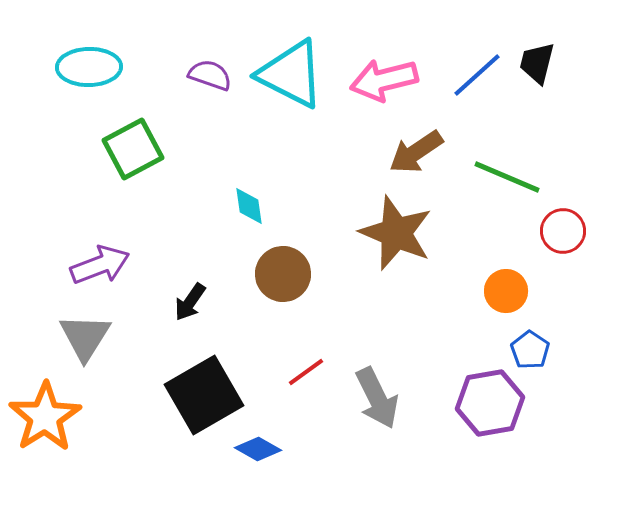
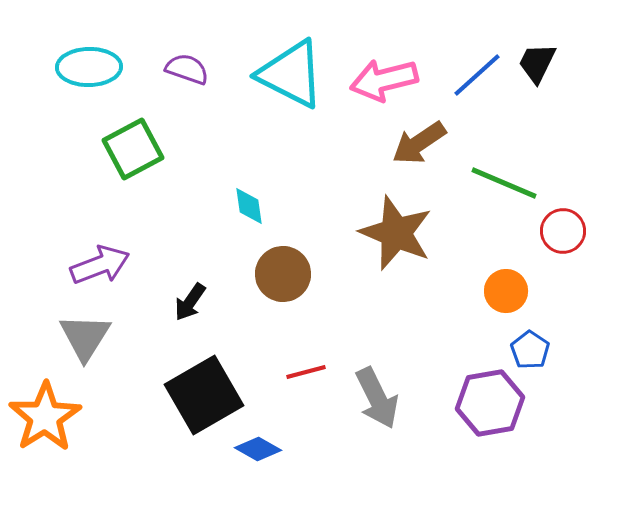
black trapezoid: rotated 12 degrees clockwise
purple semicircle: moved 23 px left, 6 px up
brown arrow: moved 3 px right, 9 px up
green line: moved 3 px left, 6 px down
red line: rotated 21 degrees clockwise
